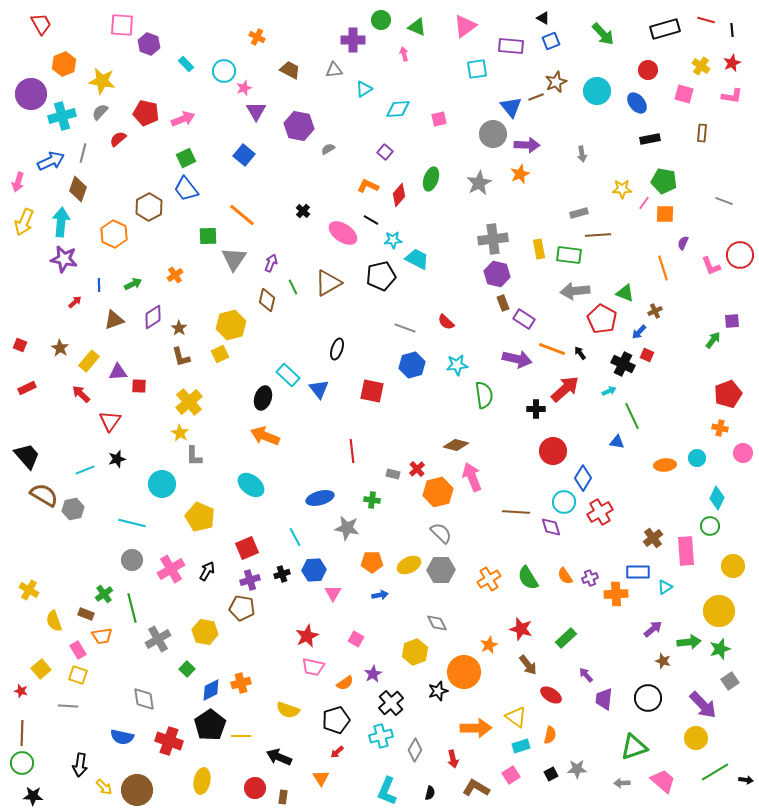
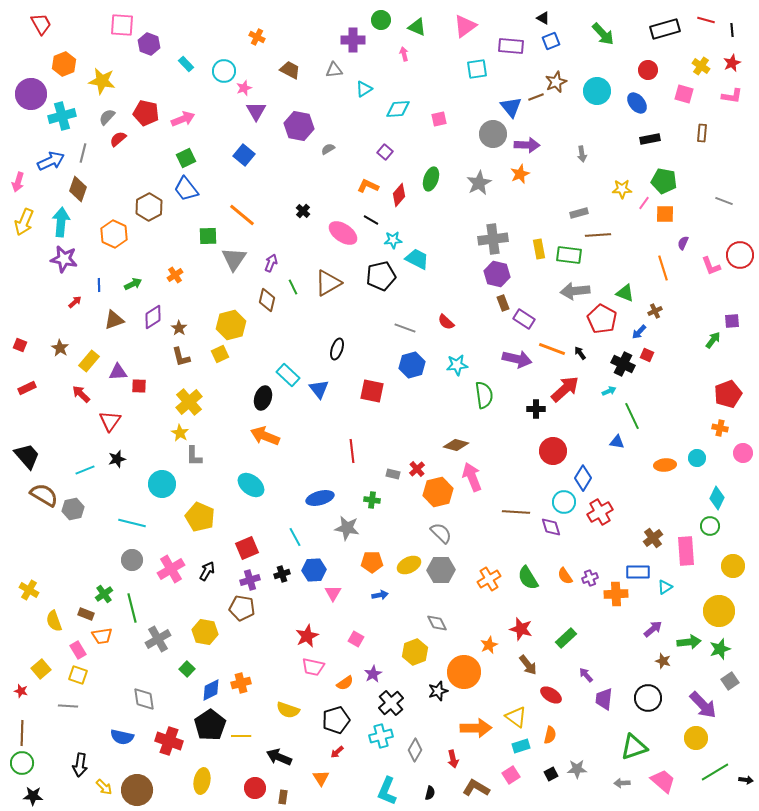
gray semicircle at (100, 112): moved 7 px right, 5 px down
